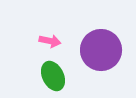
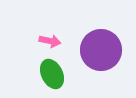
green ellipse: moved 1 px left, 2 px up
